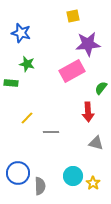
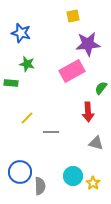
blue circle: moved 2 px right, 1 px up
